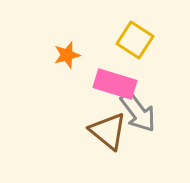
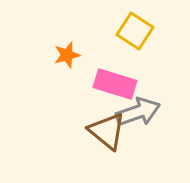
yellow square: moved 9 px up
gray arrow: rotated 72 degrees counterclockwise
brown triangle: moved 1 px left
